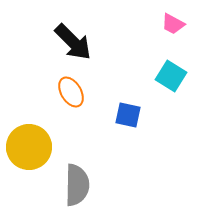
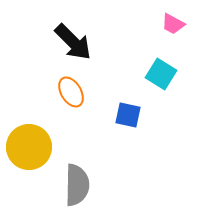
cyan square: moved 10 px left, 2 px up
